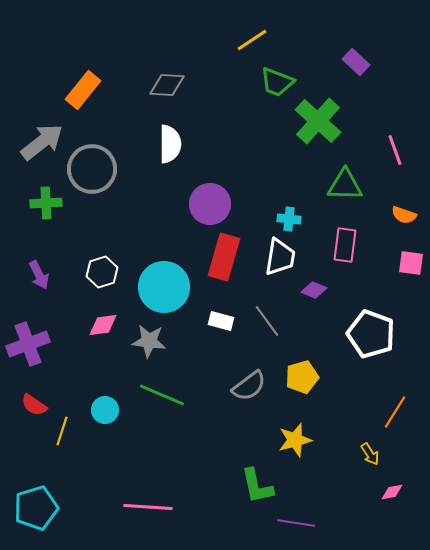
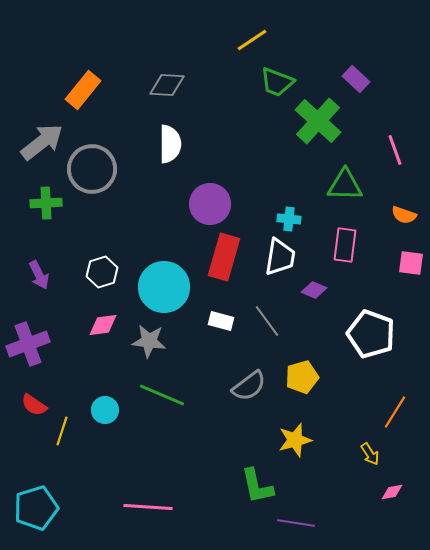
purple rectangle at (356, 62): moved 17 px down
